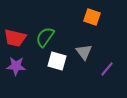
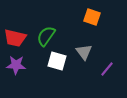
green semicircle: moved 1 px right, 1 px up
purple star: moved 1 px up
